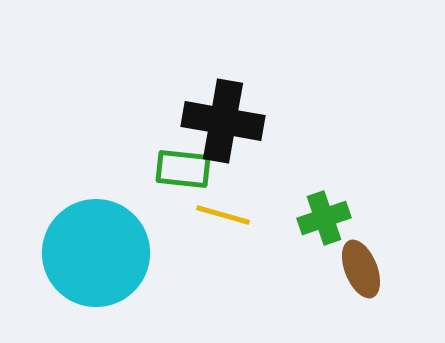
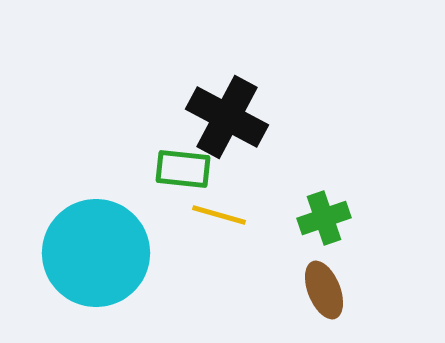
black cross: moved 4 px right, 4 px up; rotated 18 degrees clockwise
yellow line: moved 4 px left
brown ellipse: moved 37 px left, 21 px down
